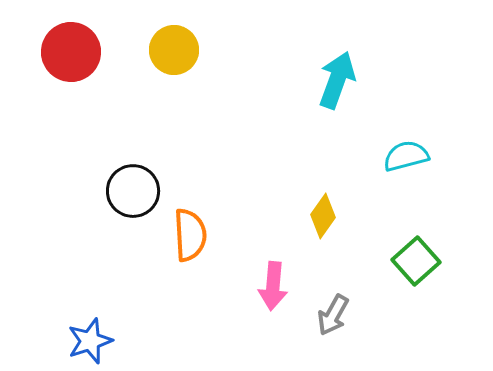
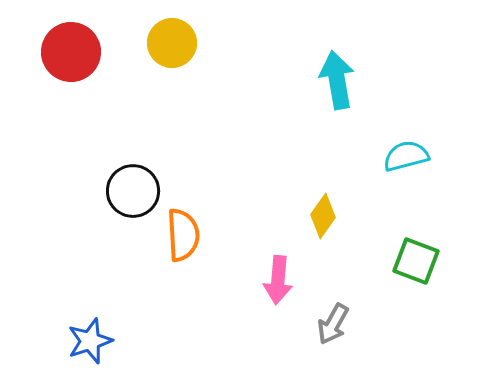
yellow circle: moved 2 px left, 7 px up
cyan arrow: rotated 30 degrees counterclockwise
orange semicircle: moved 7 px left
green square: rotated 27 degrees counterclockwise
pink arrow: moved 5 px right, 6 px up
gray arrow: moved 9 px down
